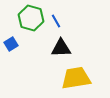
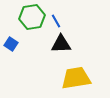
green hexagon: moved 1 px right, 1 px up; rotated 25 degrees counterclockwise
blue square: rotated 24 degrees counterclockwise
black triangle: moved 4 px up
